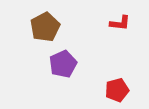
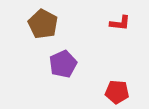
brown pentagon: moved 2 px left, 3 px up; rotated 16 degrees counterclockwise
red pentagon: moved 2 px down; rotated 20 degrees clockwise
